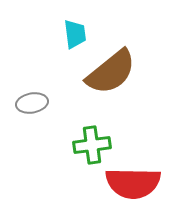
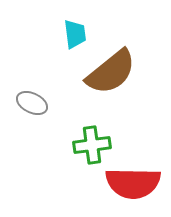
gray ellipse: rotated 36 degrees clockwise
